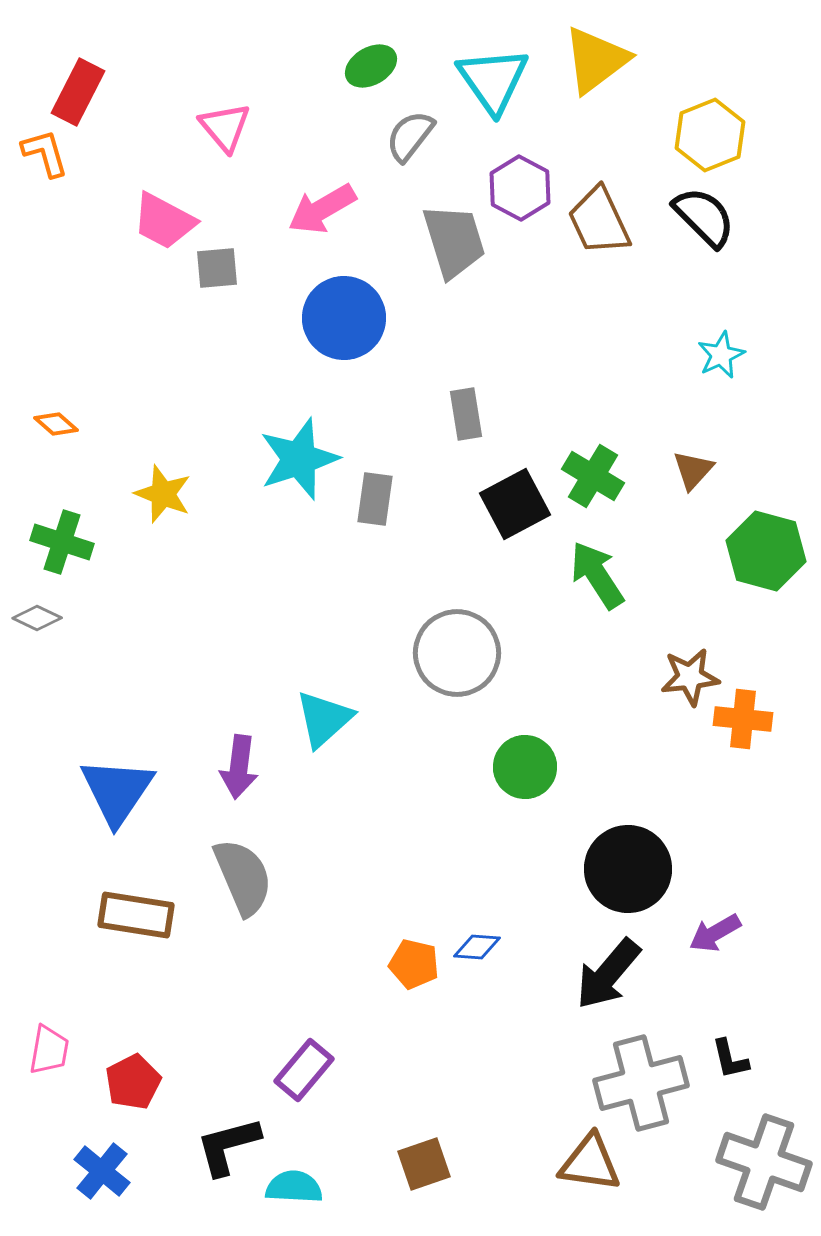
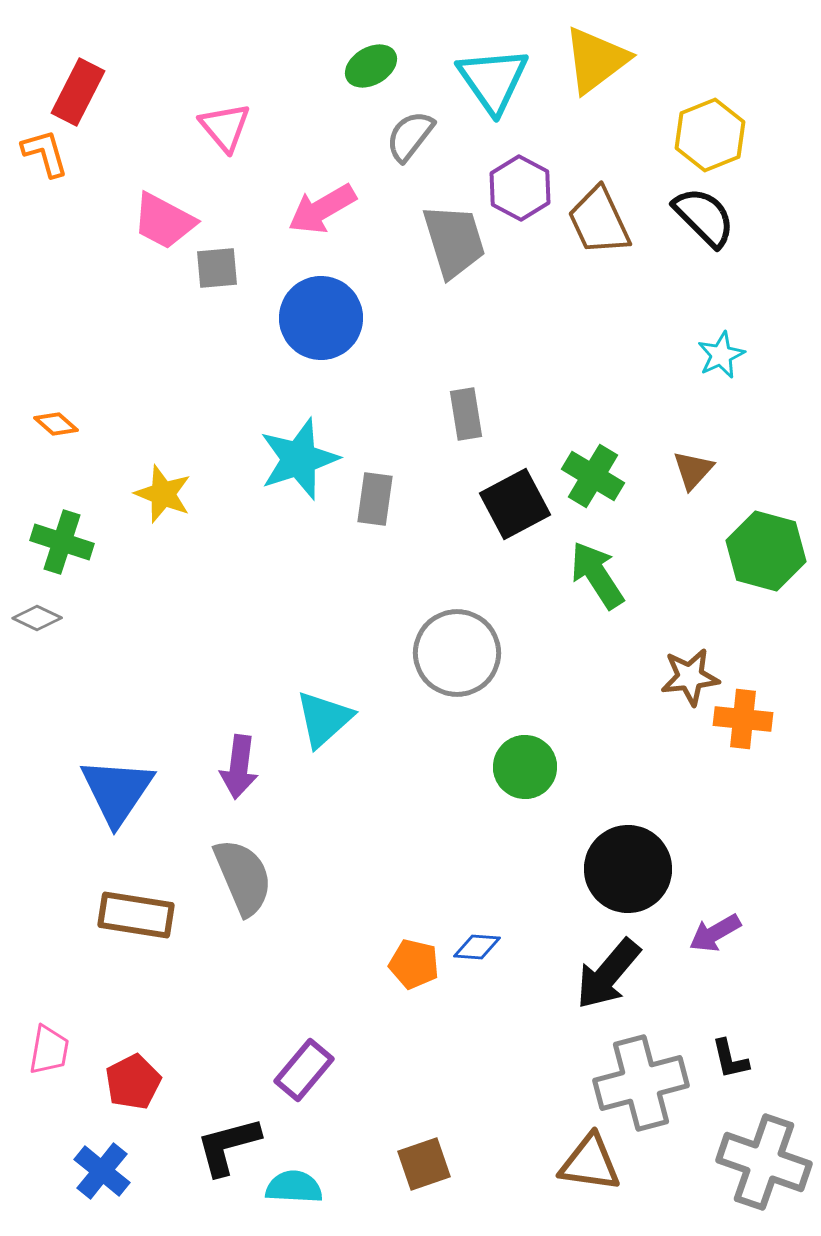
blue circle at (344, 318): moved 23 px left
